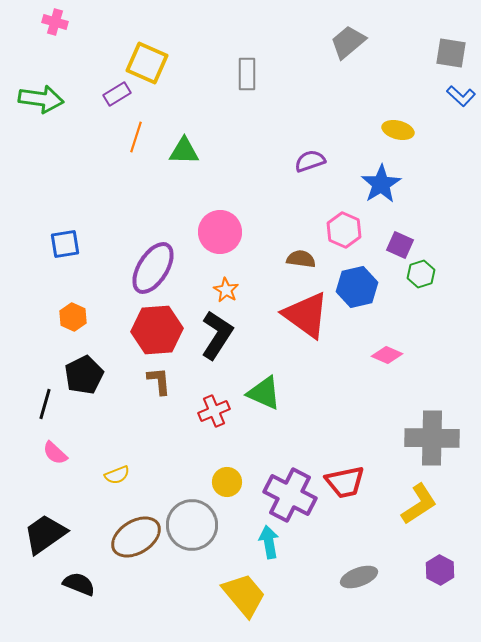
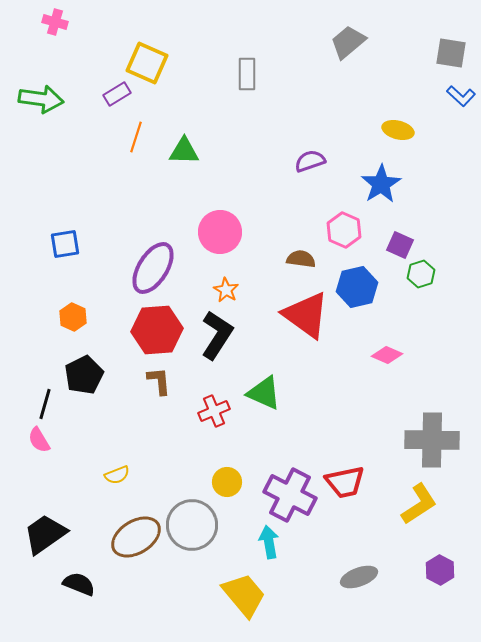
gray cross at (432, 438): moved 2 px down
pink semicircle at (55, 453): moved 16 px left, 13 px up; rotated 16 degrees clockwise
